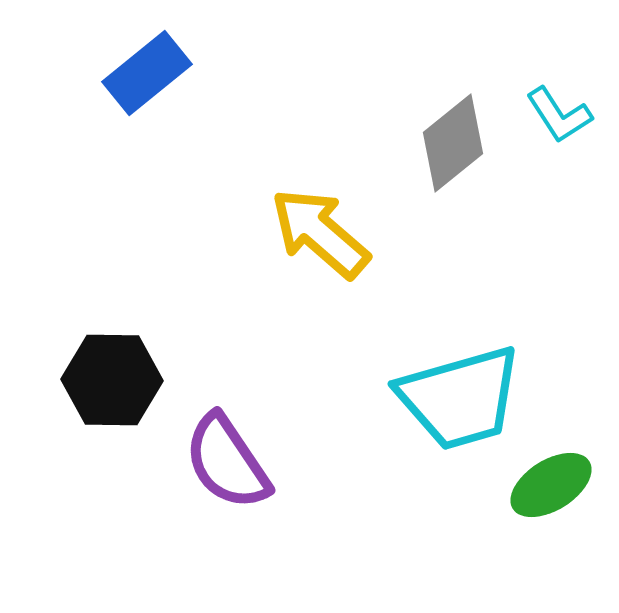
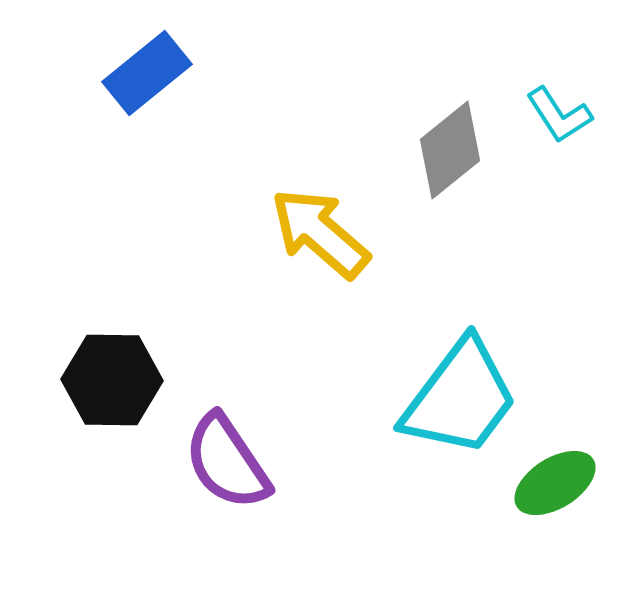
gray diamond: moved 3 px left, 7 px down
cyan trapezoid: rotated 37 degrees counterclockwise
green ellipse: moved 4 px right, 2 px up
